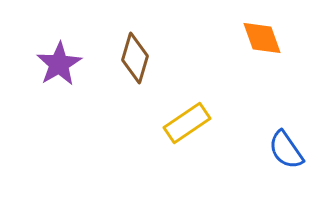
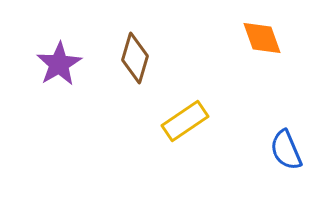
yellow rectangle: moved 2 px left, 2 px up
blue semicircle: rotated 12 degrees clockwise
